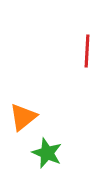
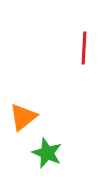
red line: moved 3 px left, 3 px up
